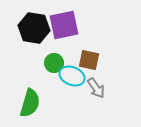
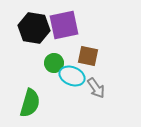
brown square: moved 1 px left, 4 px up
